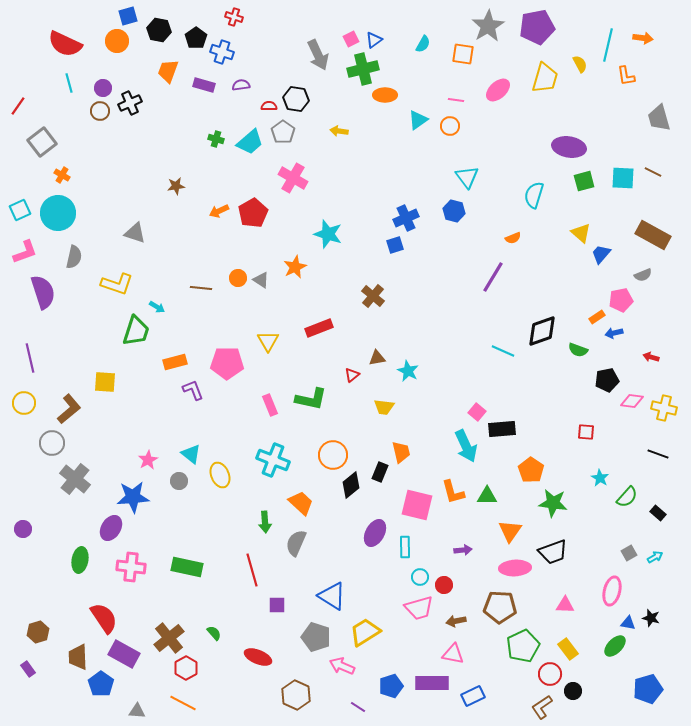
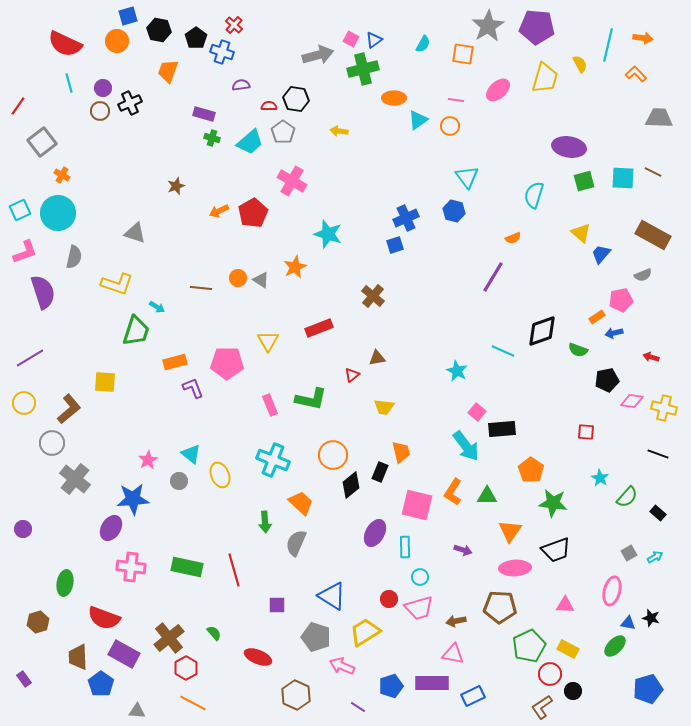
red cross at (234, 17): moved 8 px down; rotated 24 degrees clockwise
purple pentagon at (537, 27): rotated 16 degrees clockwise
pink square at (351, 39): rotated 35 degrees counterclockwise
gray arrow at (318, 55): rotated 80 degrees counterclockwise
orange L-shape at (626, 76): moved 10 px right, 2 px up; rotated 145 degrees clockwise
purple rectangle at (204, 85): moved 29 px down
orange ellipse at (385, 95): moved 9 px right, 3 px down
gray trapezoid at (659, 118): rotated 108 degrees clockwise
green cross at (216, 139): moved 4 px left, 1 px up
pink cross at (293, 178): moved 1 px left, 3 px down
brown star at (176, 186): rotated 12 degrees counterclockwise
purple line at (30, 358): rotated 72 degrees clockwise
cyan star at (408, 371): moved 49 px right
purple L-shape at (193, 390): moved 2 px up
cyan arrow at (466, 446): rotated 12 degrees counterclockwise
orange L-shape at (453, 492): rotated 48 degrees clockwise
blue star at (133, 497): moved 2 px down
purple arrow at (463, 550): rotated 24 degrees clockwise
black trapezoid at (553, 552): moved 3 px right, 2 px up
green ellipse at (80, 560): moved 15 px left, 23 px down
red line at (252, 570): moved 18 px left
red circle at (444, 585): moved 55 px left, 14 px down
red semicircle at (104, 618): rotated 144 degrees clockwise
brown hexagon at (38, 632): moved 10 px up
green pentagon at (523, 646): moved 6 px right
yellow rectangle at (568, 649): rotated 25 degrees counterclockwise
purple rectangle at (28, 669): moved 4 px left, 10 px down
orange line at (183, 703): moved 10 px right
